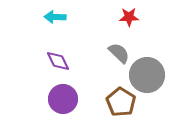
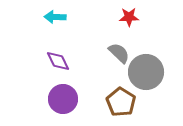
gray circle: moved 1 px left, 3 px up
